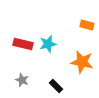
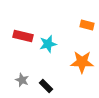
red rectangle: moved 8 px up
orange star: rotated 10 degrees counterclockwise
black rectangle: moved 10 px left
